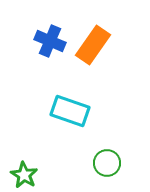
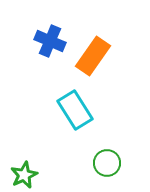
orange rectangle: moved 11 px down
cyan rectangle: moved 5 px right, 1 px up; rotated 39 degrees clockwise
green star: rotated 16 degrees clockwise
